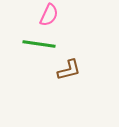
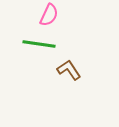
brown L-shape: rotated 110 degrees counterclockwise
